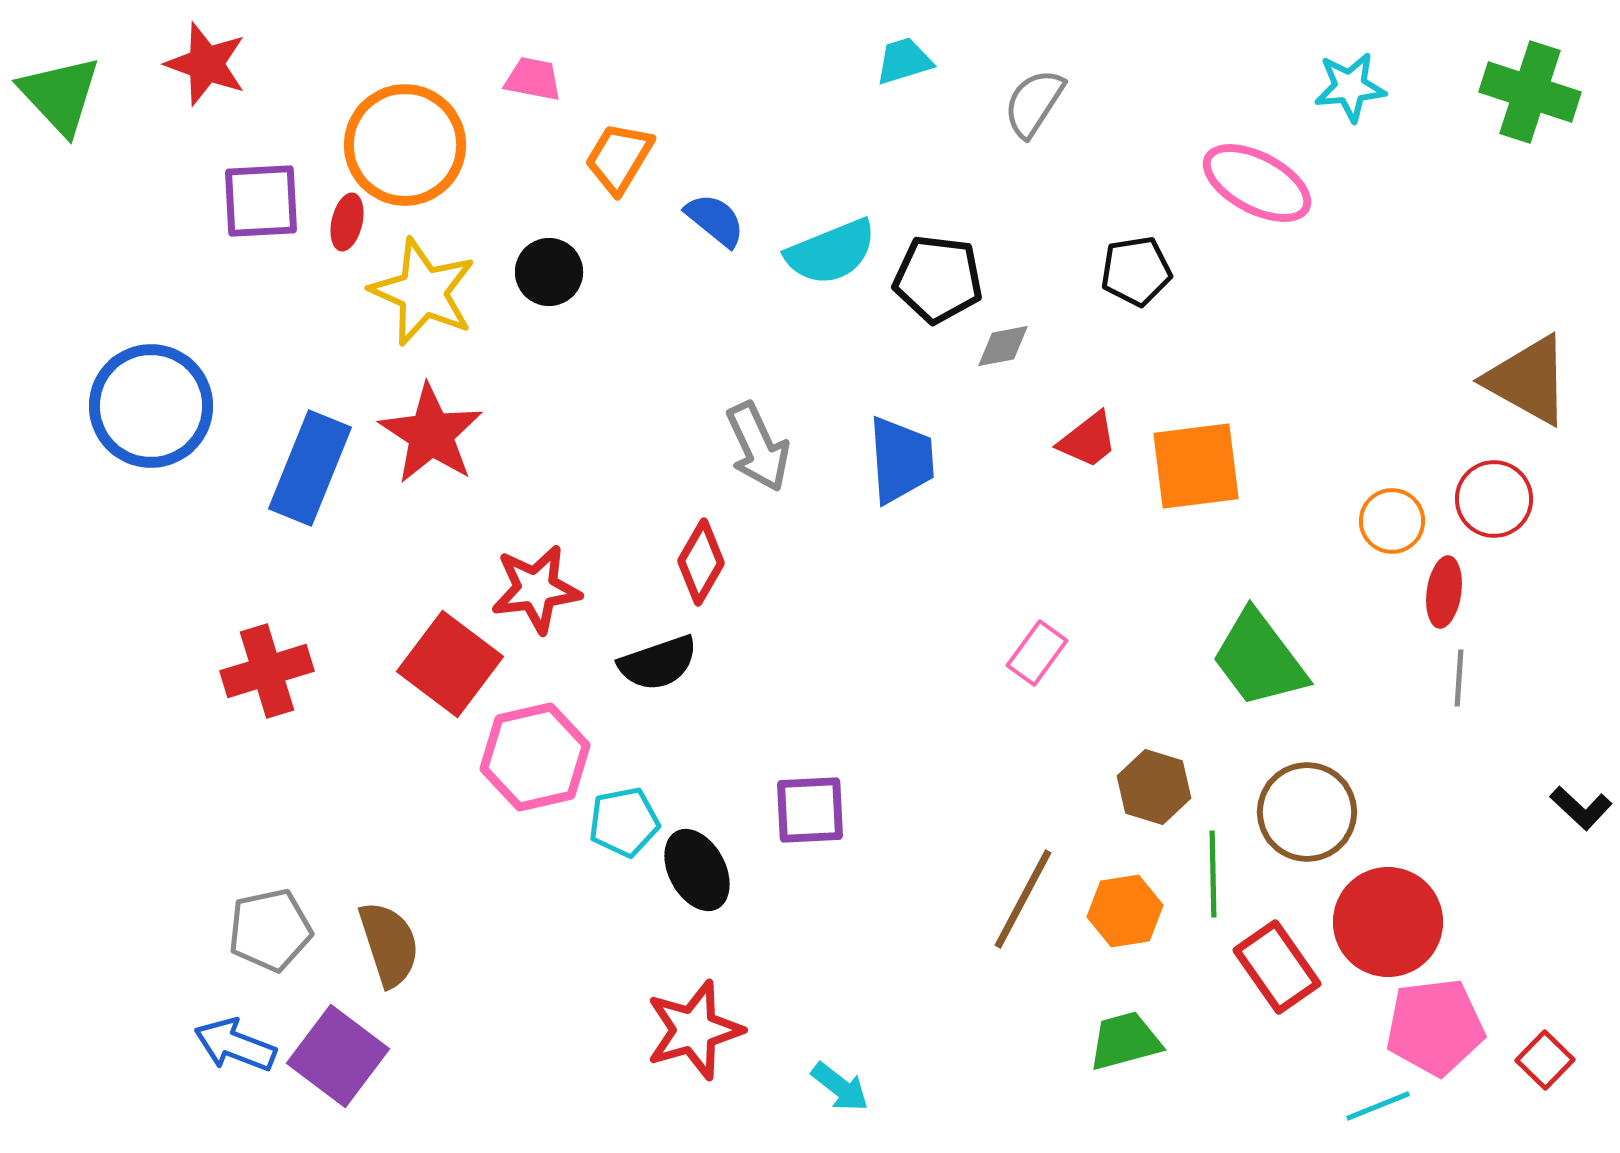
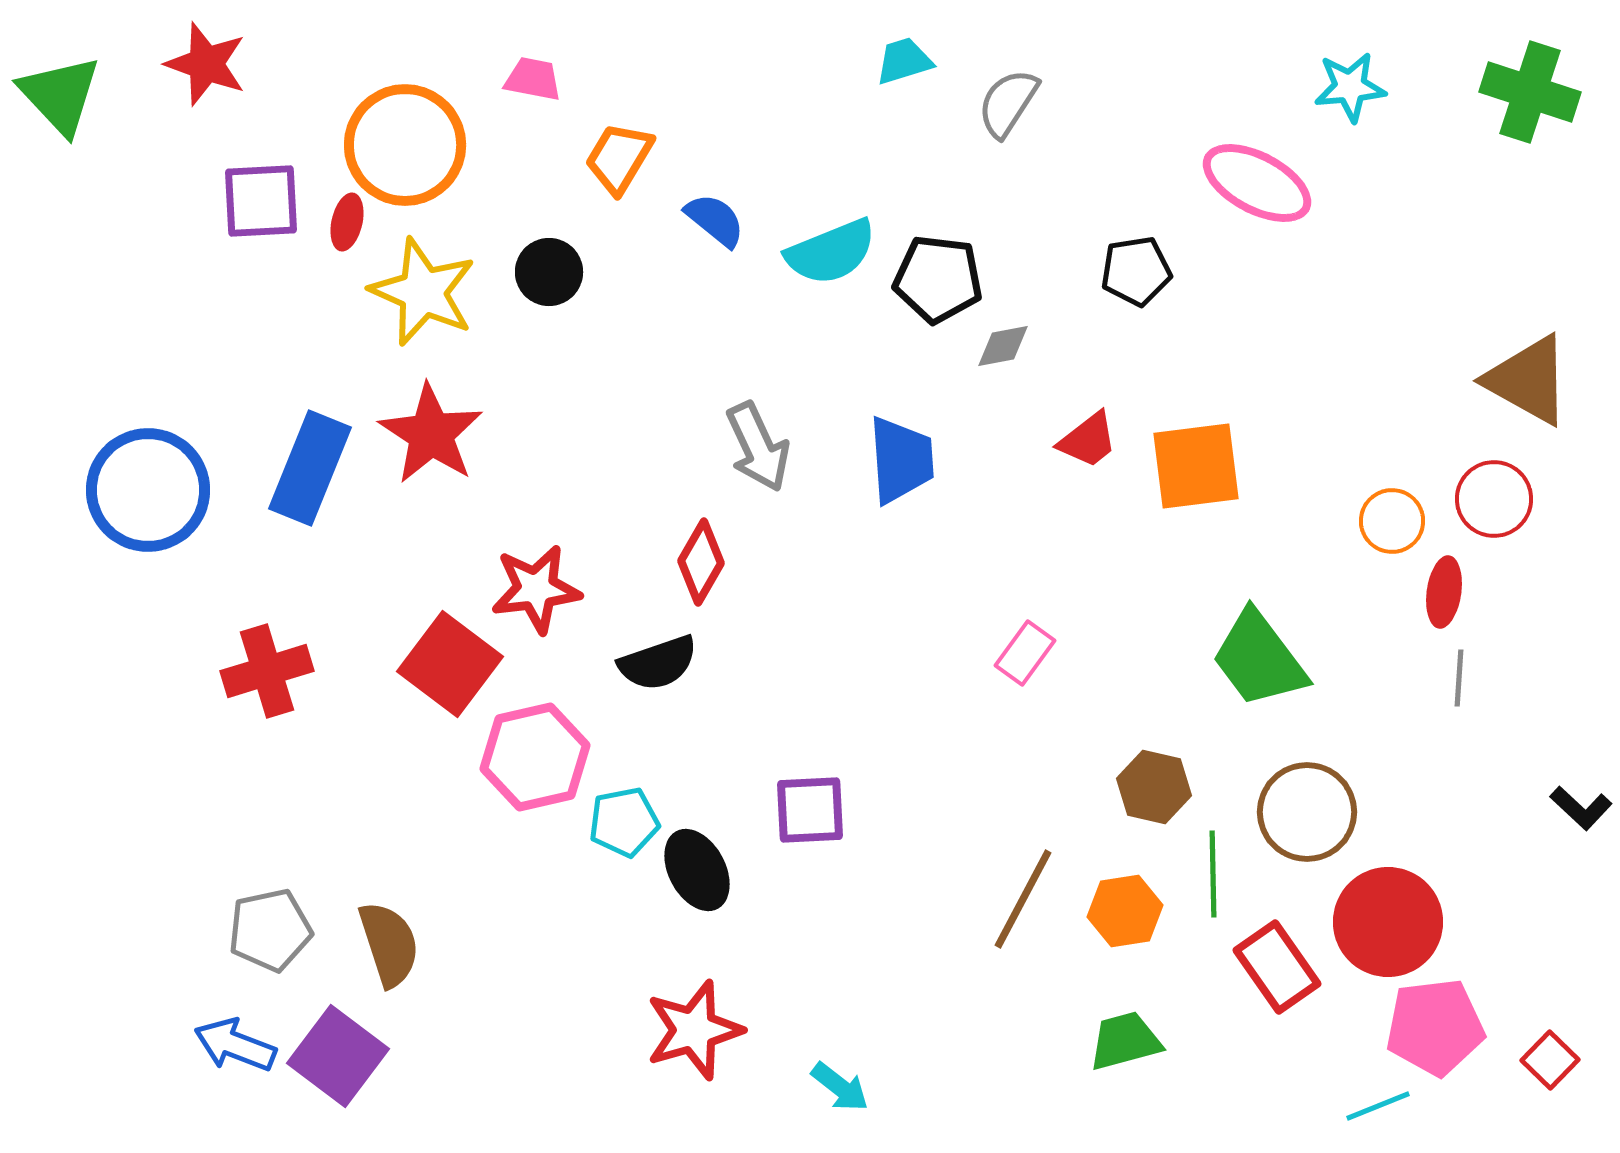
gray semicircle at (1034, 103): moved 26 px left
blue circle at (151, 406): moved 3 px left, 84 px down
pink rectangle at (1037, 653): moved 12 px left
brown hexagon at (1154, 787): rotated 4 degrees counterclockwise
red square at (1545, 1060): moved 5 px right
